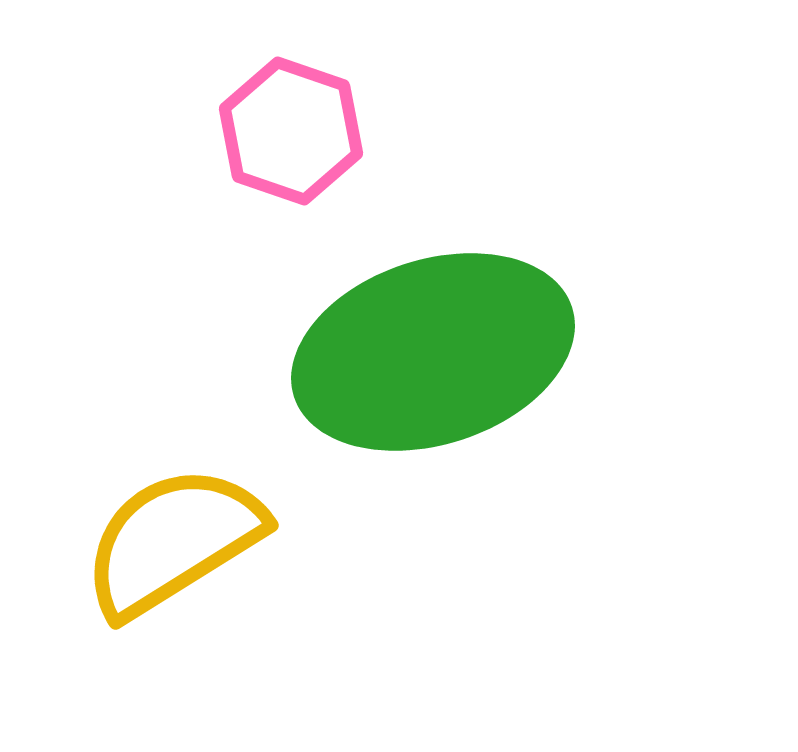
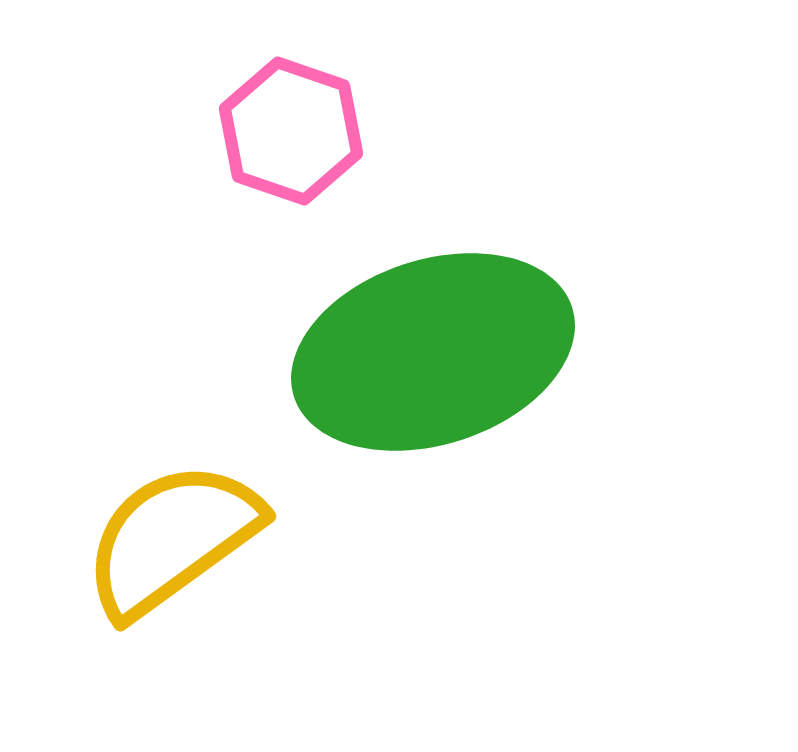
yellow semicircle: moved 1 px left, 2 px up; rotated 4 degrees counterclockwise
